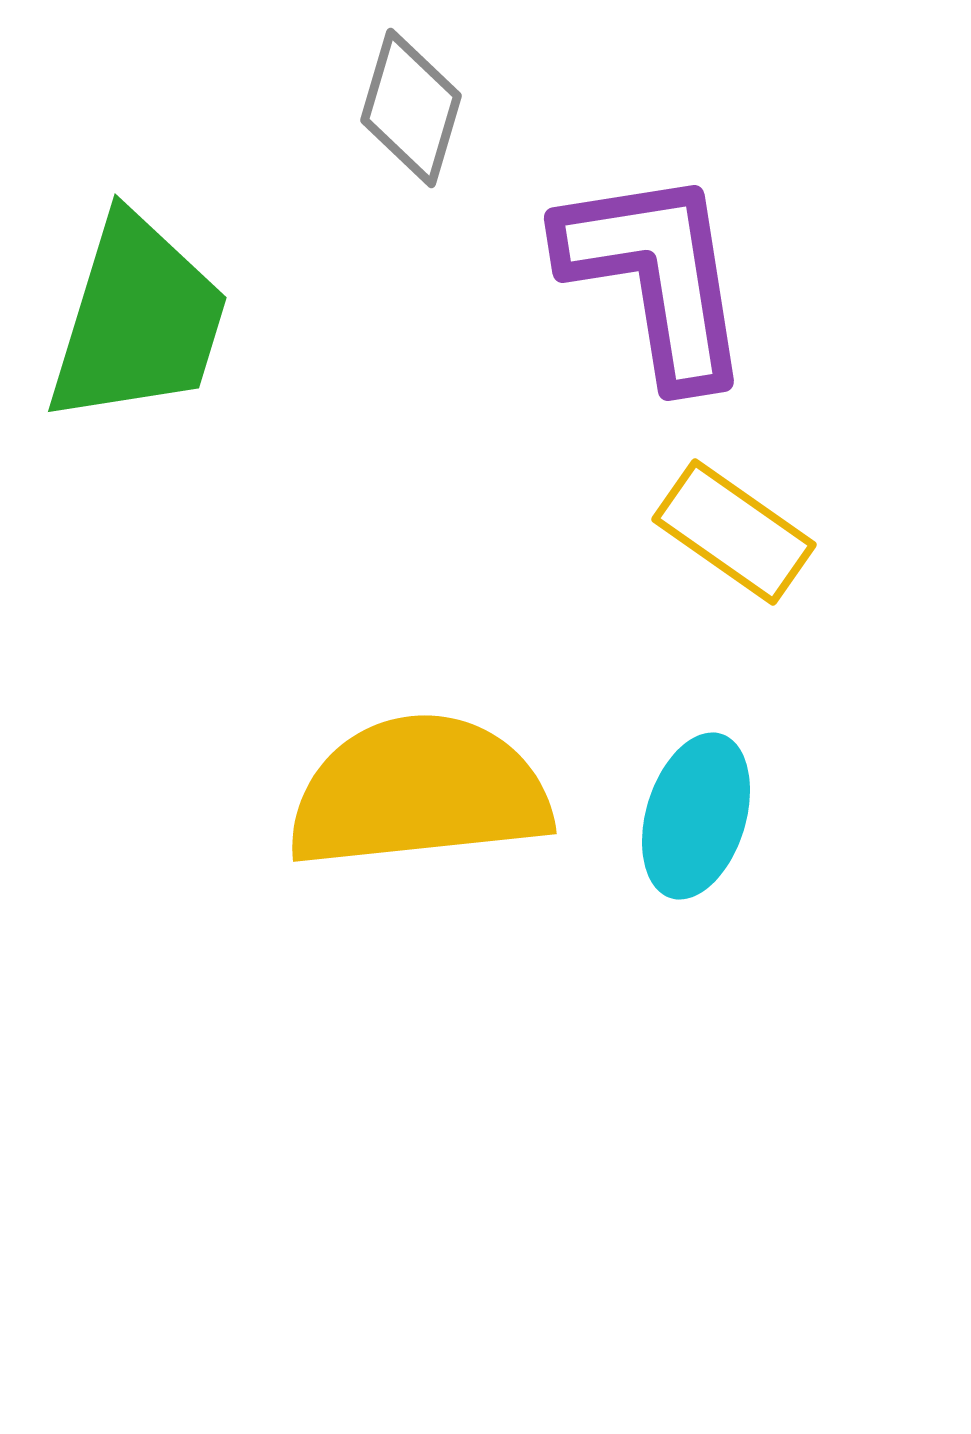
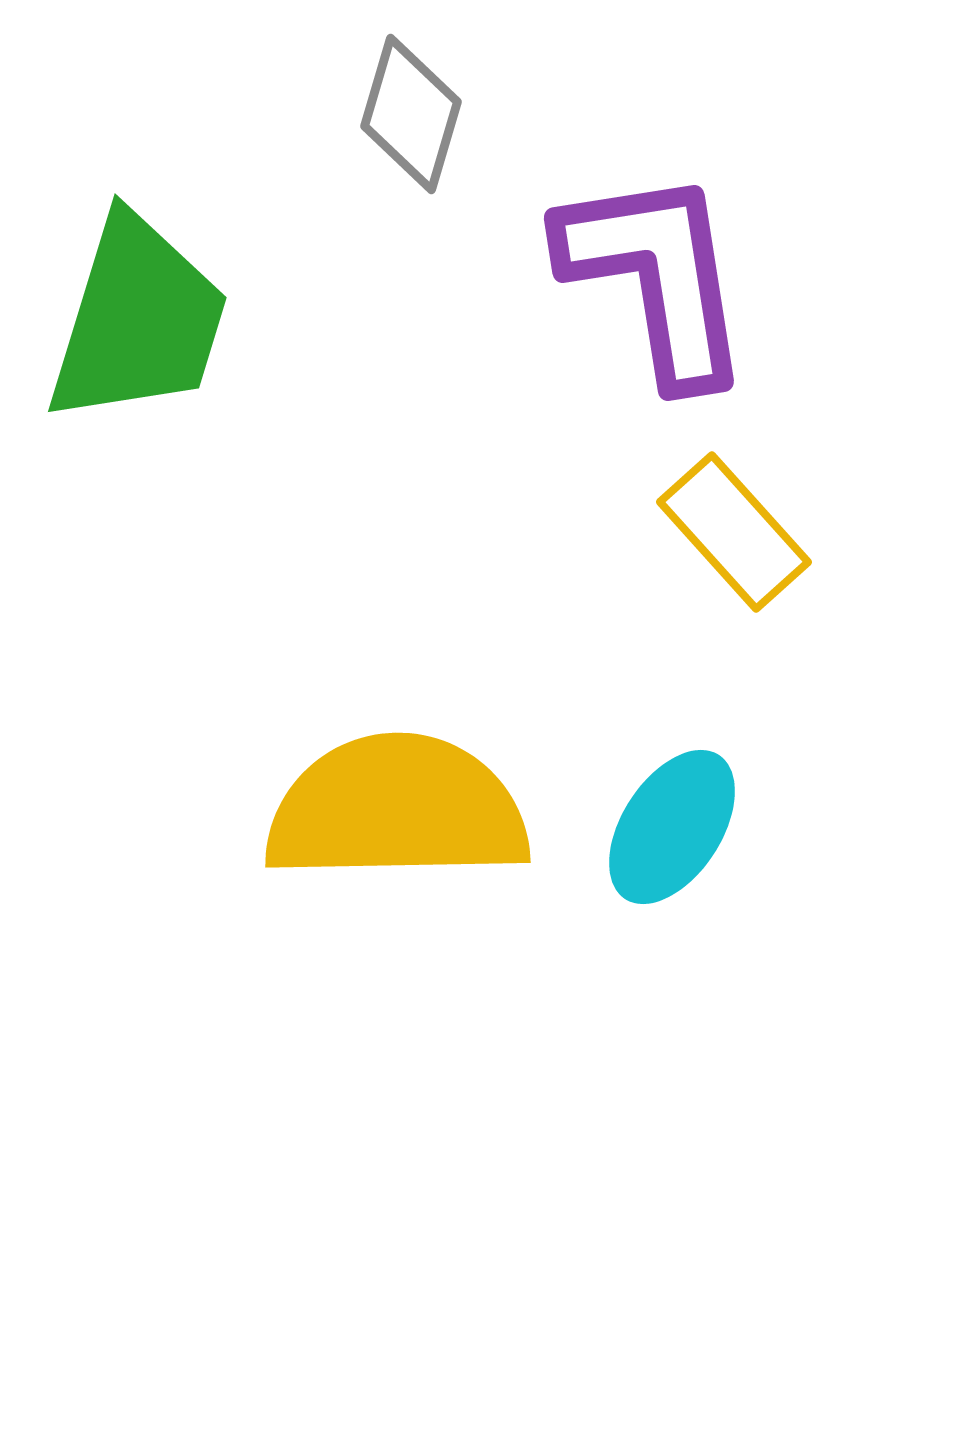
gray diamond: moved 6 px down
yellow rectangle: rotated 13 degrees clockwise
yellow semicircle: moved 22 px left, 17 px down; rotated 5 degrees clockwise
cyan ellipse: moved 24 px left, 11 px down; rotated 16 degrees clockwise
